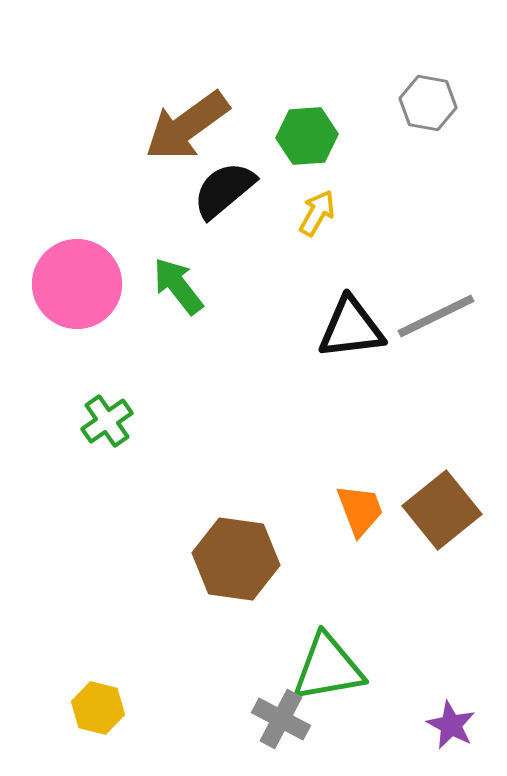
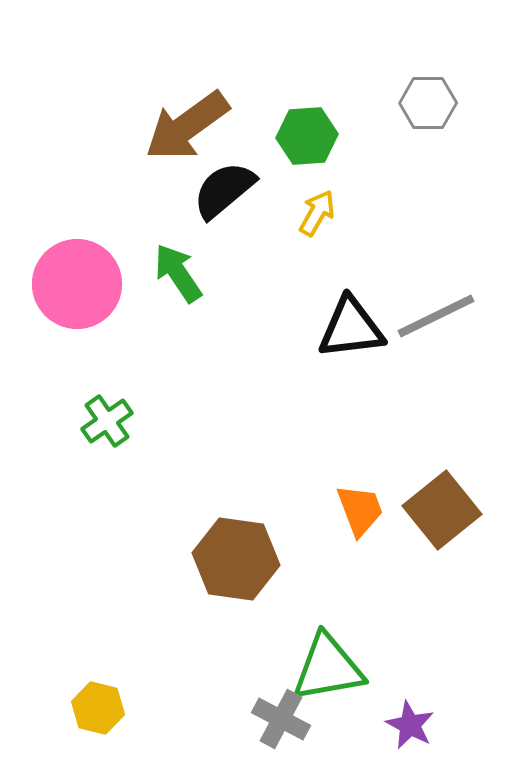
gray hexagon: rotated 10 degrees counterclockwise
green arrow: moved 13 px up; rotated 4 degrees clockwise
purple star: moved 41 px left
